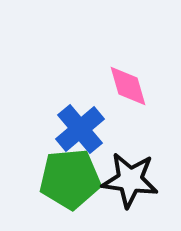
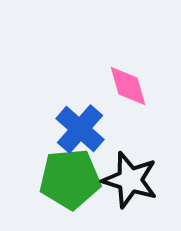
blue cross: rotated 9 degrees counterclockwise
black star: rotated 10 degrees clockwise
